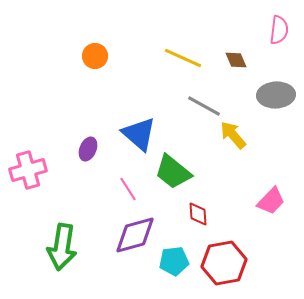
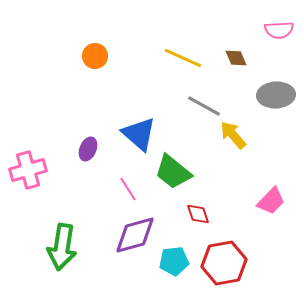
pink semicircle: rotated 80 degrees clockwise
brown diamond: moved 2 px up
red diamond: rotated 15 degrees counterclockwise
